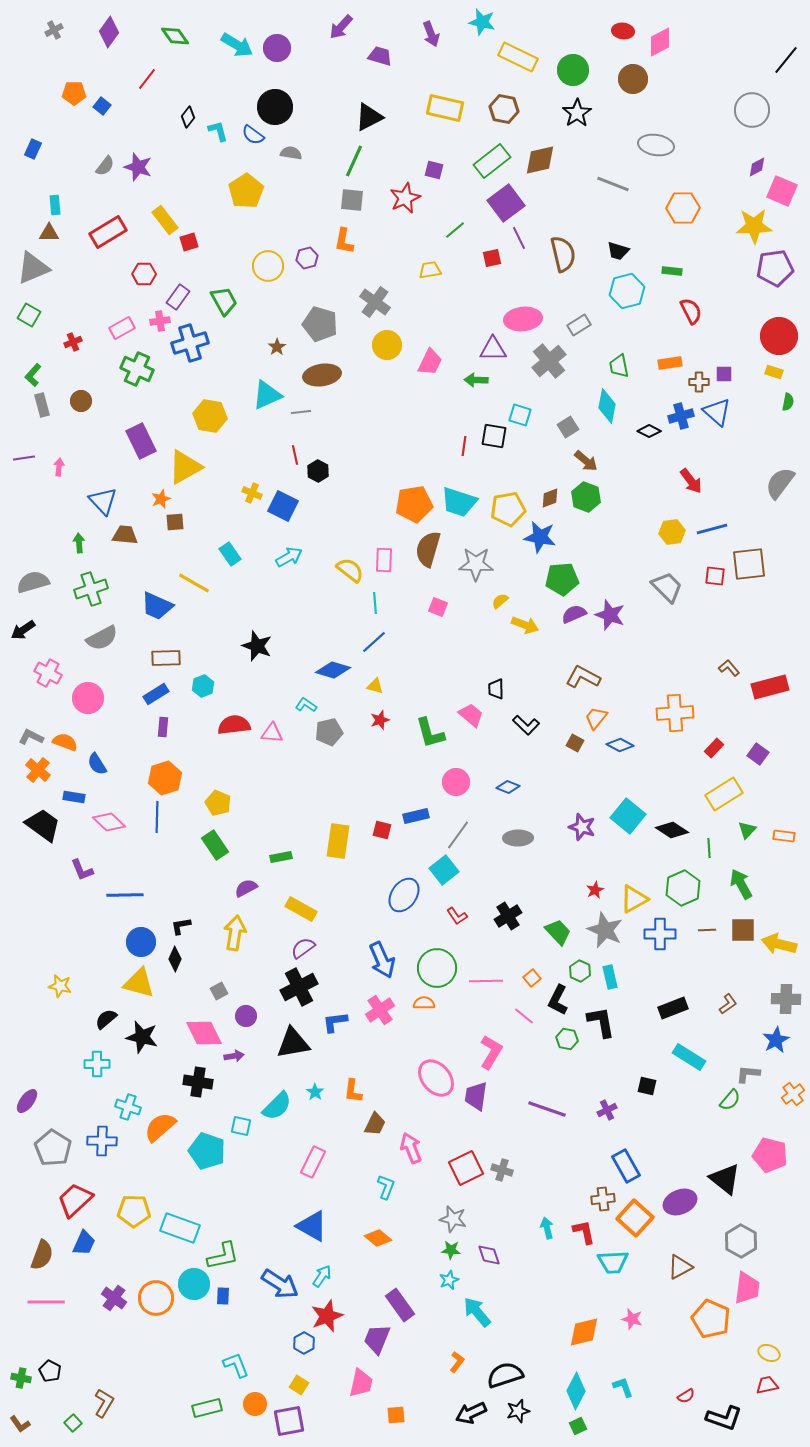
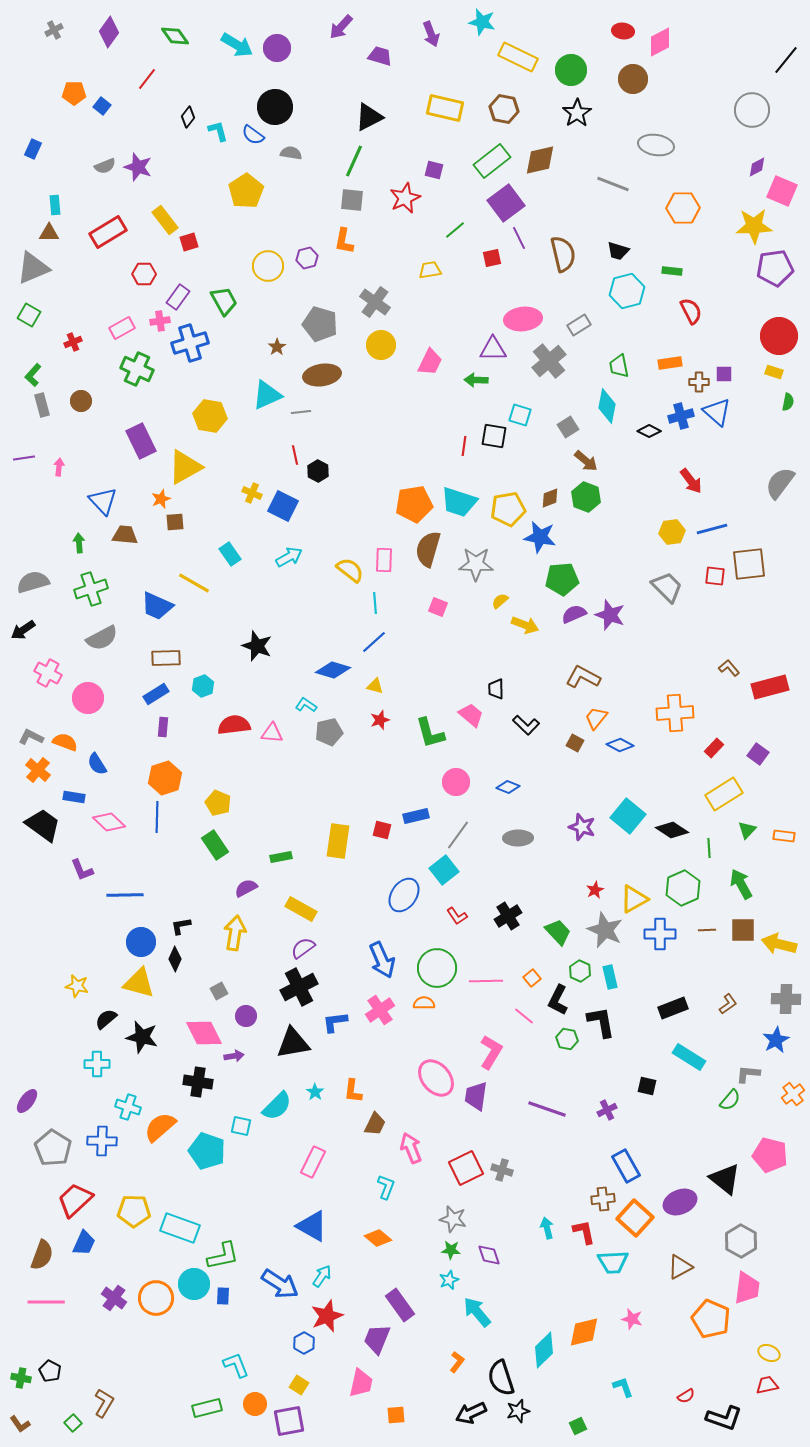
green circle at (573, 70): moved 2 px left
gray semicircle at (105, 166): rotated 30 degrees clockwise
yellow circle at (387, 345): moved 6 px left
yellow star at (60, 986): moved 17 px right
black semicircle at (505, 1375): moved 4 px left, 3 px down; rotated 90 degrees counterclockwise
cyan diamond at (576, 1391): moved 32 px left, 41 px up; rotated 18 degrees clockwise
